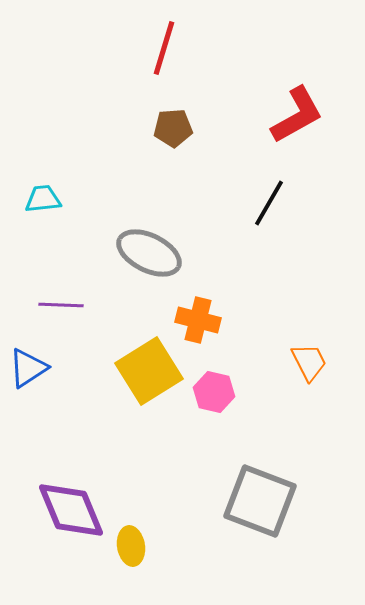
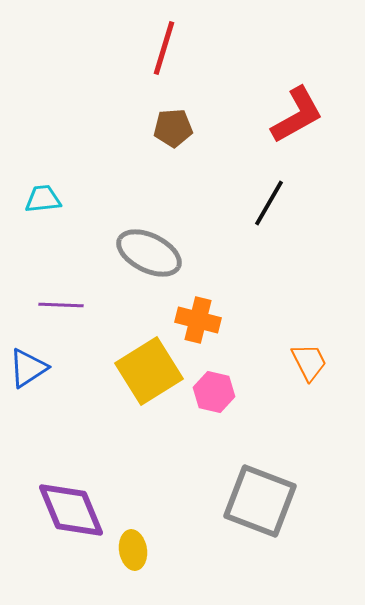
yellow ellipse: moved 2 px right, 4 px down
